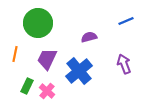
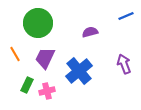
blue line: moved 5 px up
purple semicircle: moved 1 px right, 5 px up
orange line: rotated 42 degrees counterclockwise
purple trapezoid: moved 2 px left, 1 px up
green rectangle: moved 1 px up
pink cross: rotated 35 degrees clockwise
